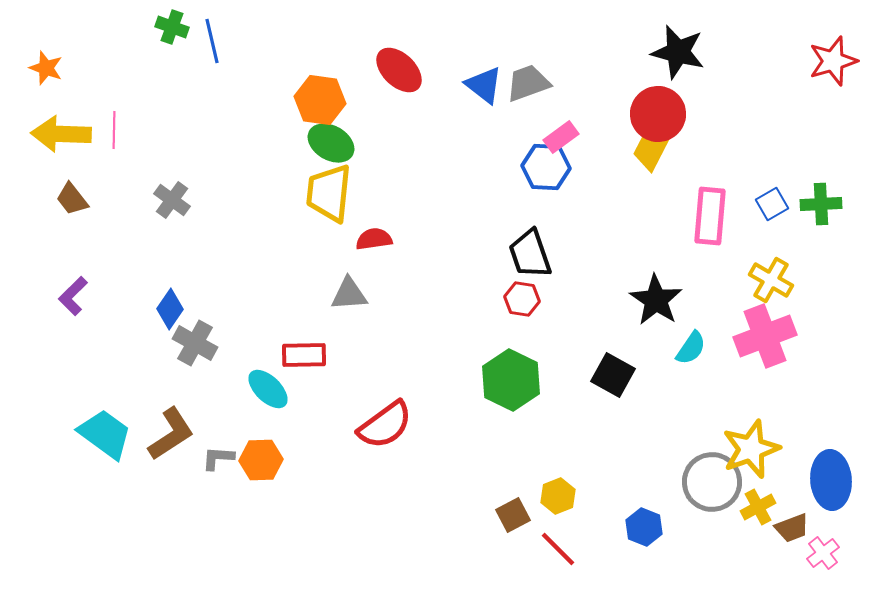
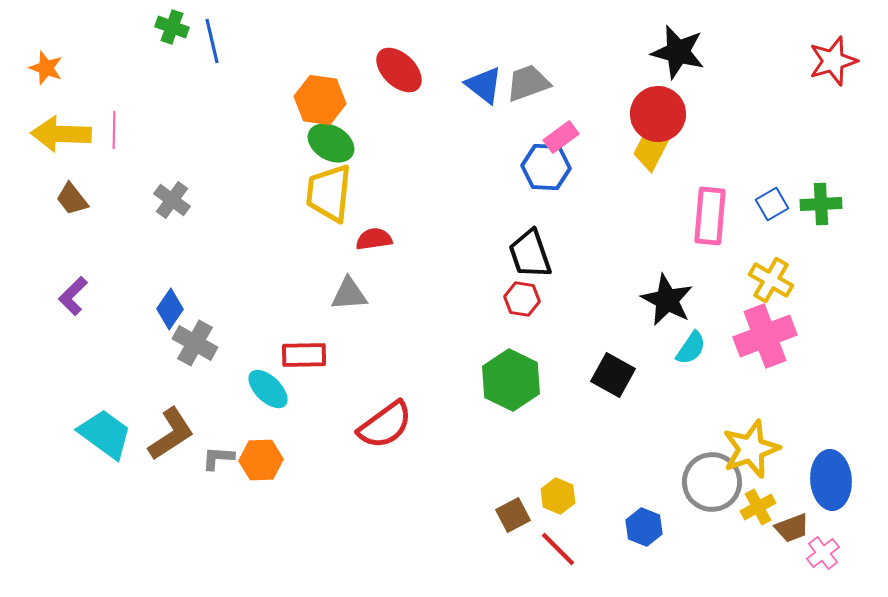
black star at (656, 300): moved 11 px right; rotated 6 degrees counterclockwise
yellow hexagon at (558, 496): rotated 16 degrees counterclockwise
